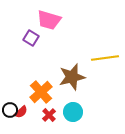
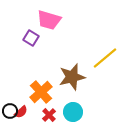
yellow line: rotated 32 degrees counterclockwise
black circle: moved 1 px down
